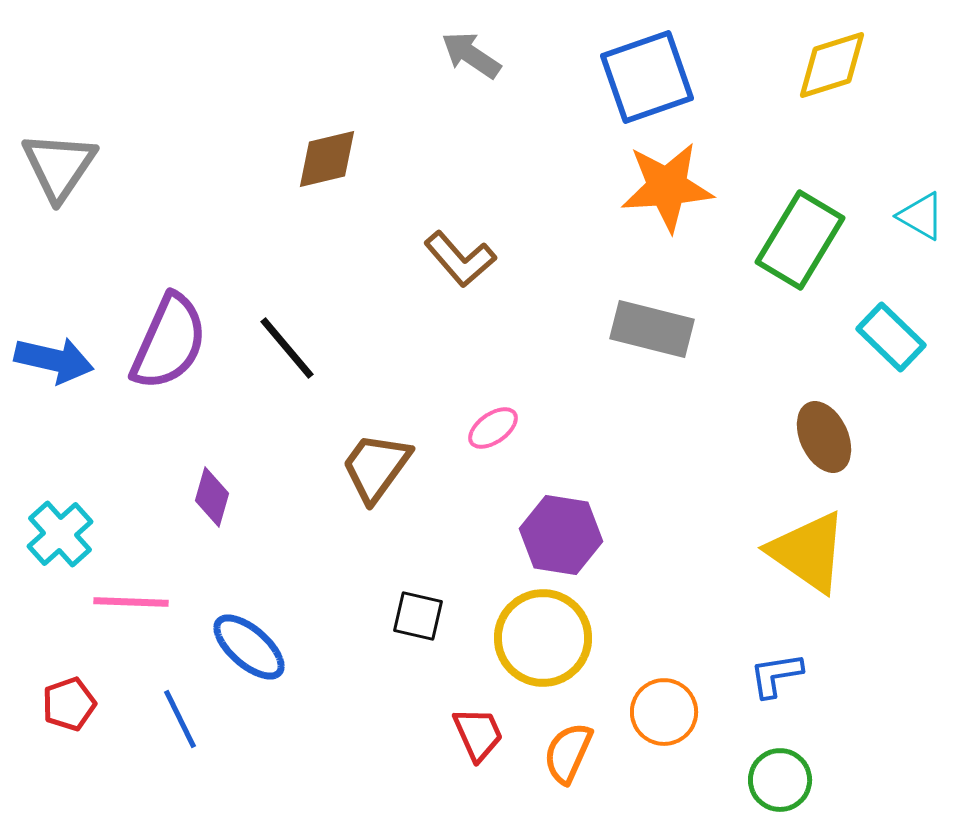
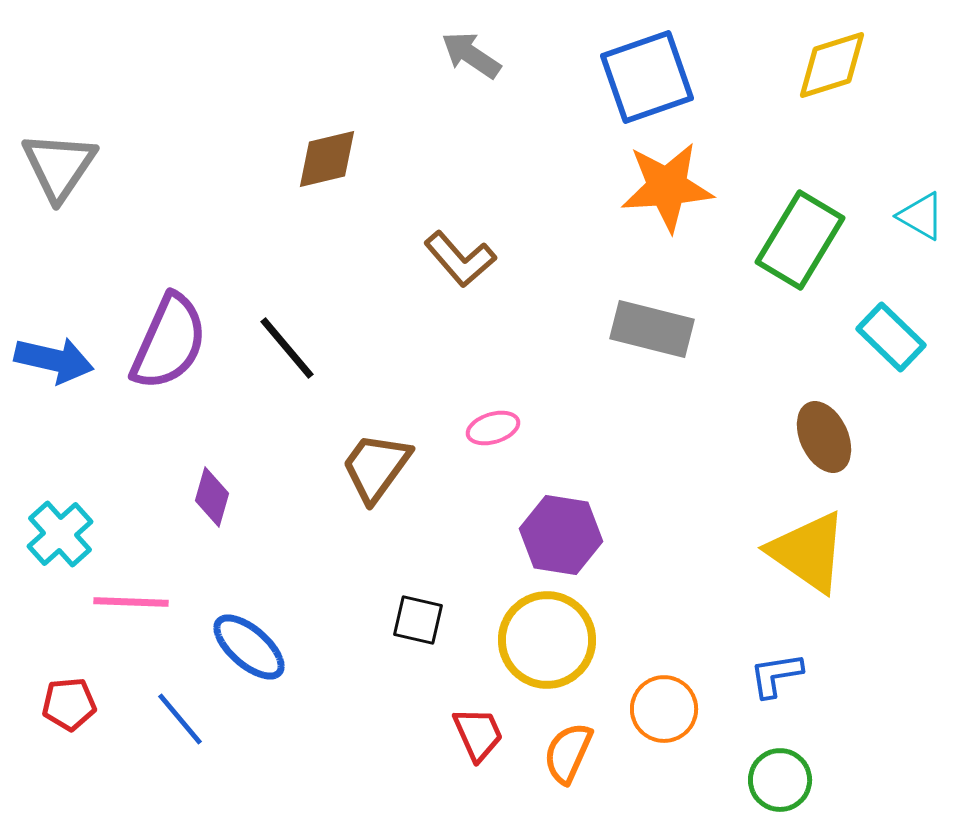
pink ellipse: rotated 18 degrees clockwise
black square: moved 4 px down
yellow circle: moved 4 px right, 2 px down
red pentagon: rotated 14 degrees clockwise
orange circle: moved 3 px up
blue line: rotated 14 degrees counterclockwise
